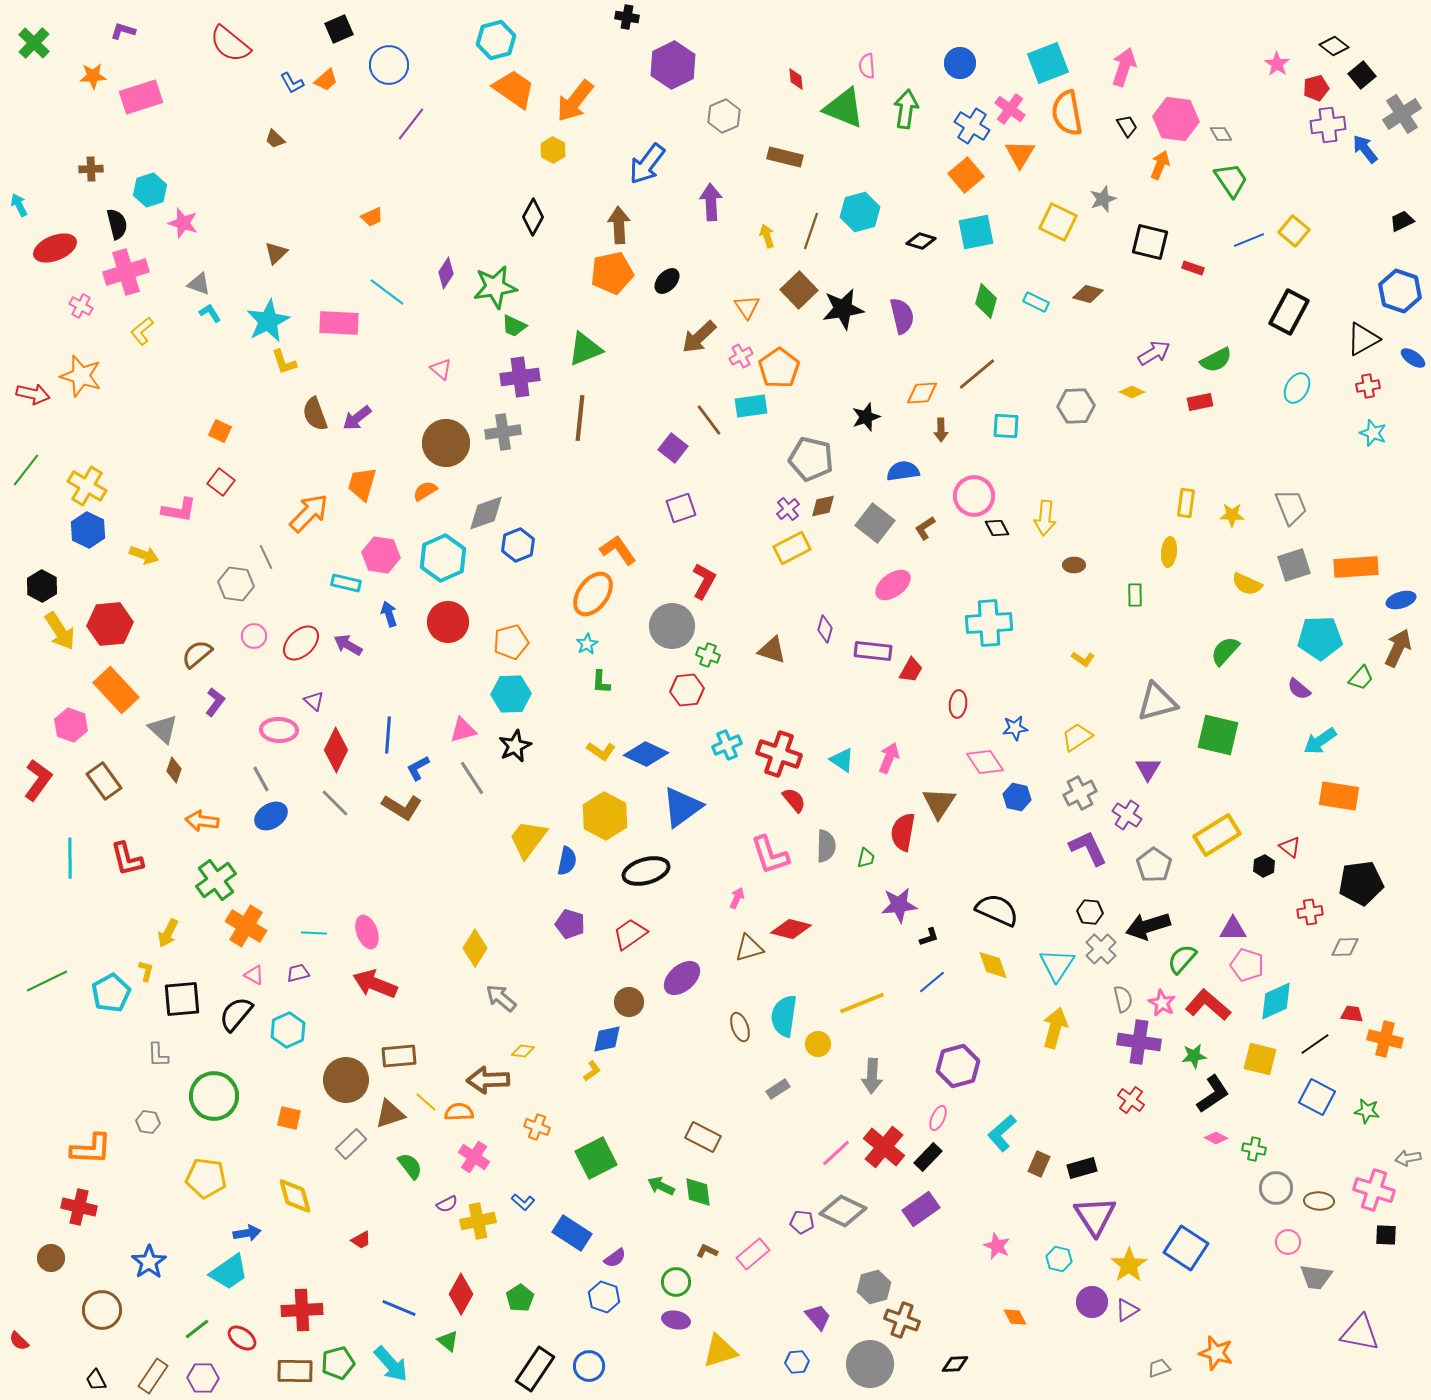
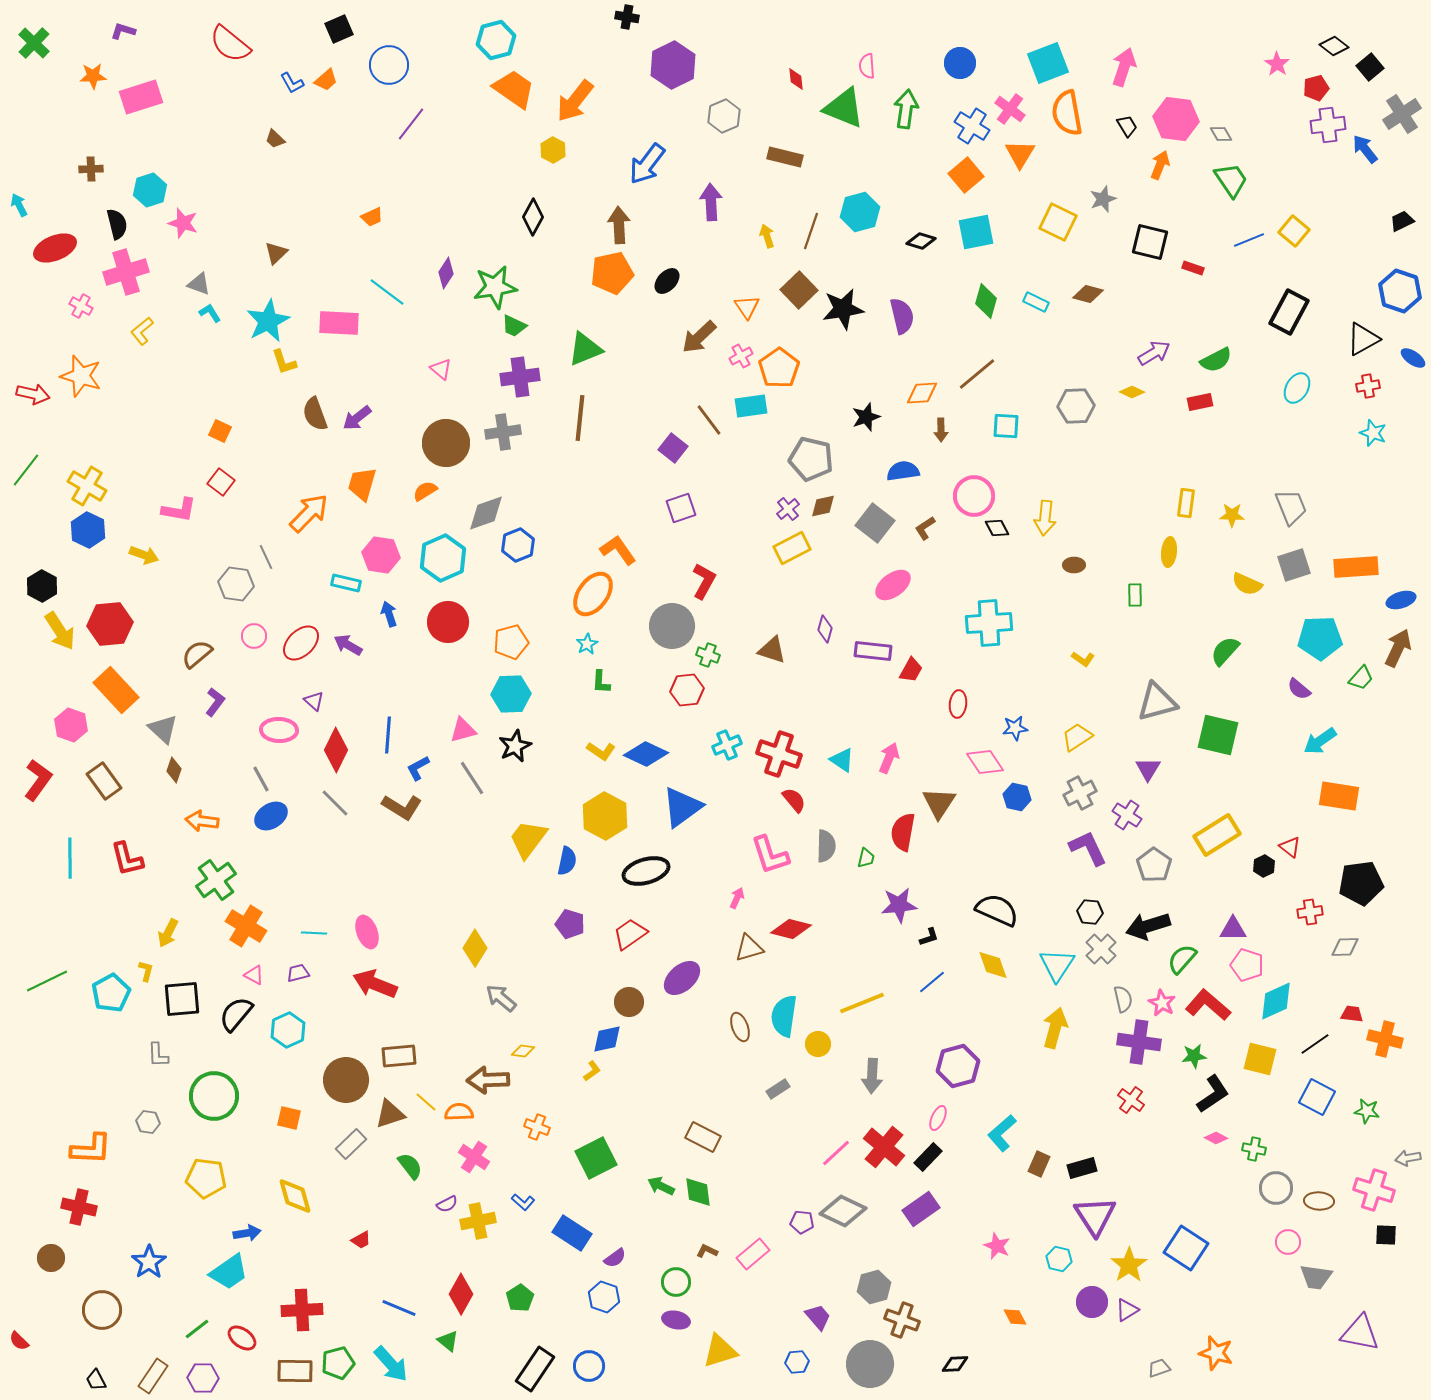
black square at (1362, 75): moved 8 px right, 8 px up
